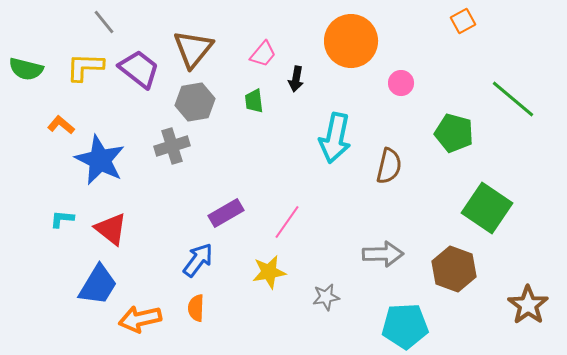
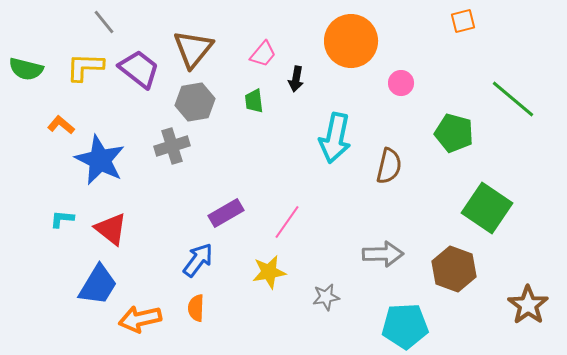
orange square: rotated 15 degrees clockwise
